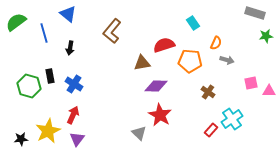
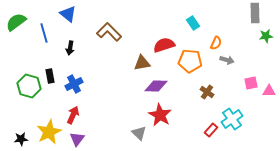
gray rectangle: rotated 72 degrees clockwise
brown L-shape: moved 3 px left, 1 px down; rotated 95 degrees clockwise
blue cross: rotated 30 degrees clockwise
brown cross: moved 1 px left
yellow star: moved 1 px right, 1 px down
